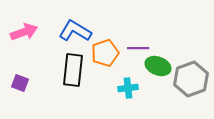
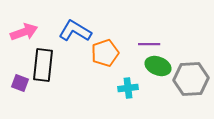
purple line: moved 11 px right, 4 px up
black rectangle: moved 30 px left, 5 px up
gray hexagon: rotated 16 degrees clockwise
